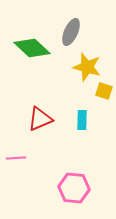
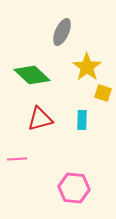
gray ellipse: moved 9 px left
green diamond: moved 27 px down
yellow star: rotated 20 degrees clockwise
yellow square: moved 1 px left, 2 px down
red triangle: rotated 8 degrees clockwise
pink line: moved 1 px right, 1 px down
